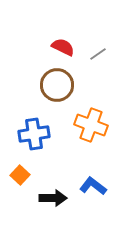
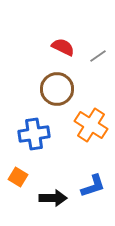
gray line: moved 2 px down
brown circle: moved 4 px down
orange cross: rotated 12 degrees clockwise
orange square: moved 2 px left, 2 px down; rotated 12 degrees counterclockwise
blue L-shape: rotated 124 degrees clockwise
